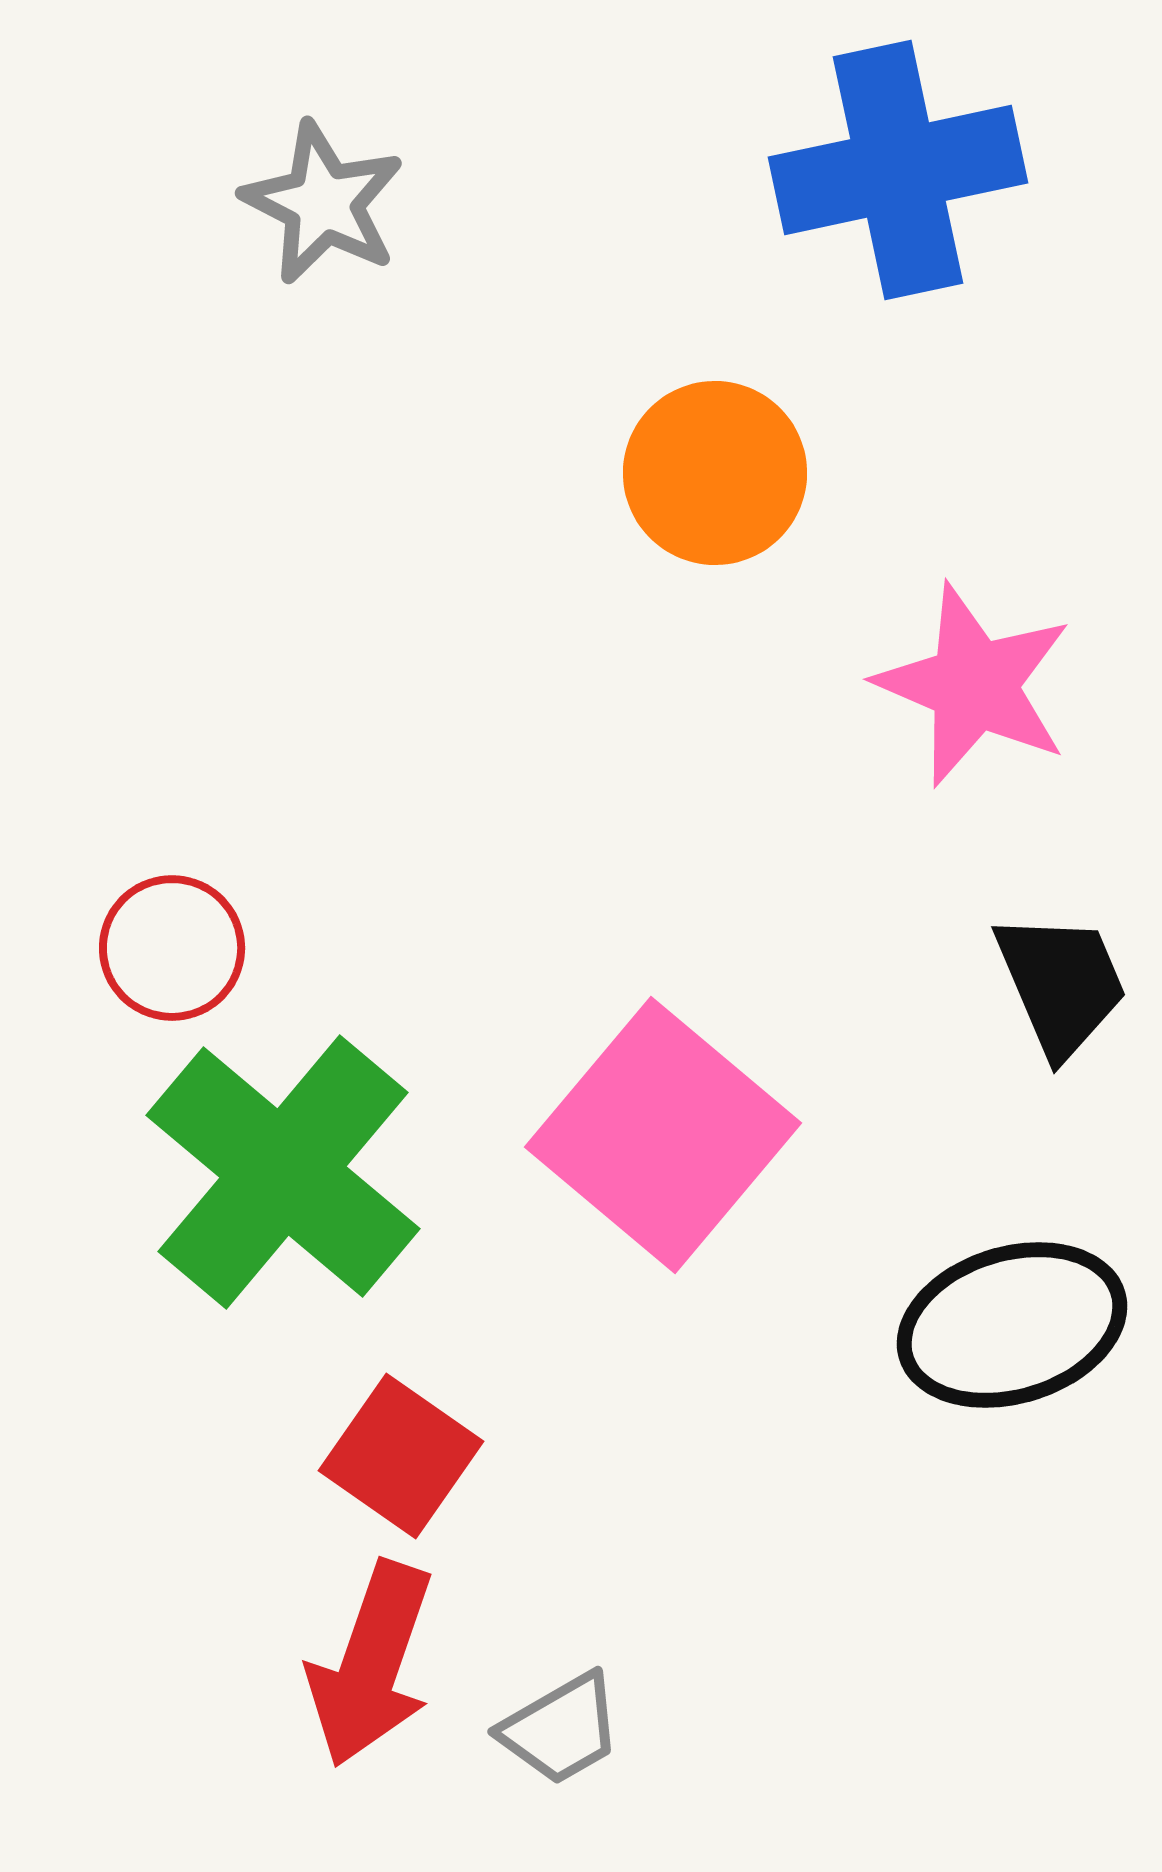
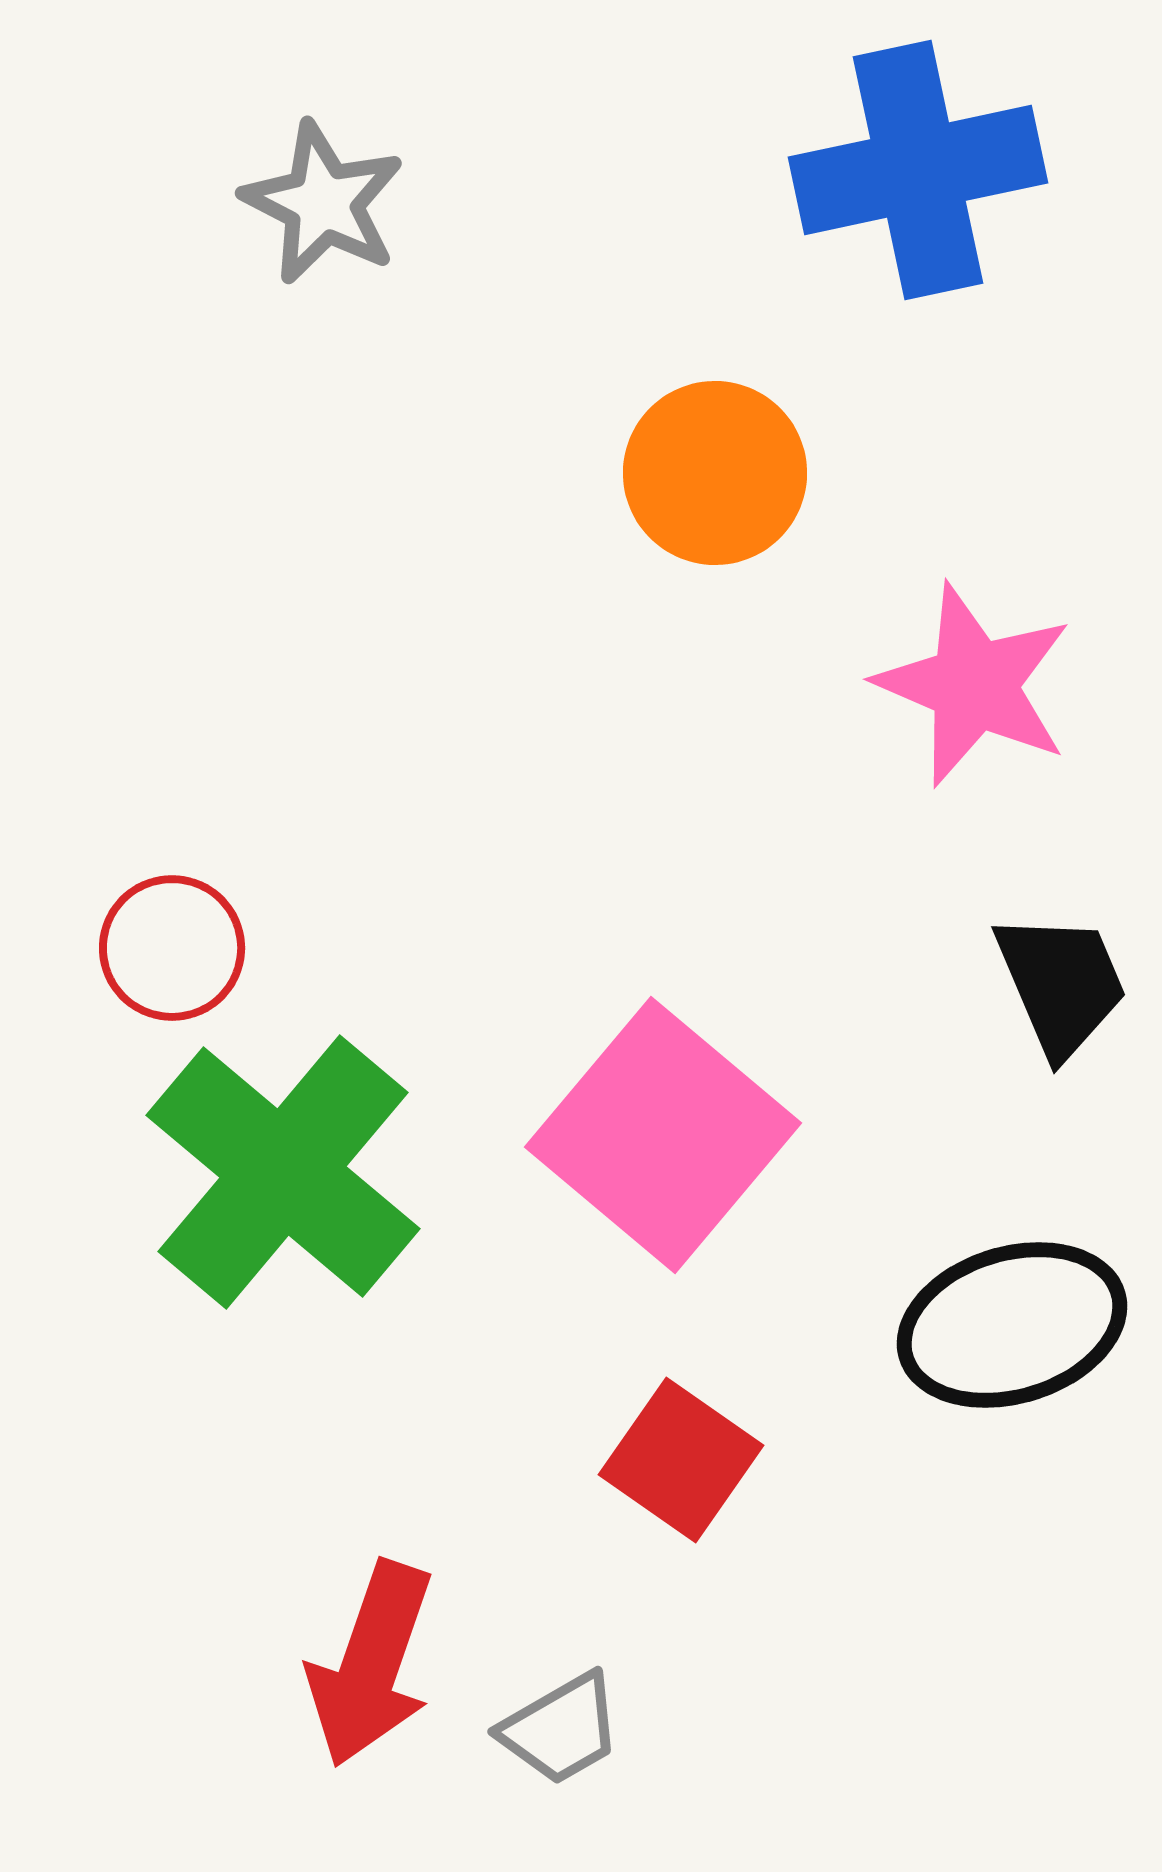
blue cross: moved 20 px right
red square: moved 280 px right, 4 px down
